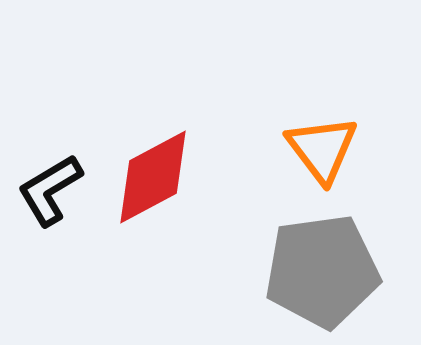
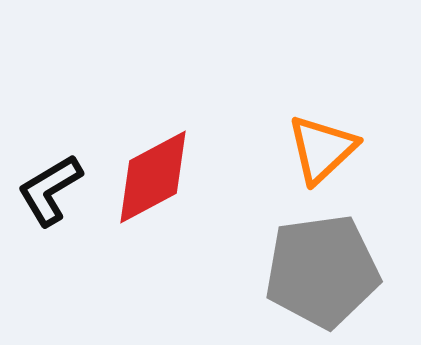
orange triangle: rotated 24 degrees clockwise
